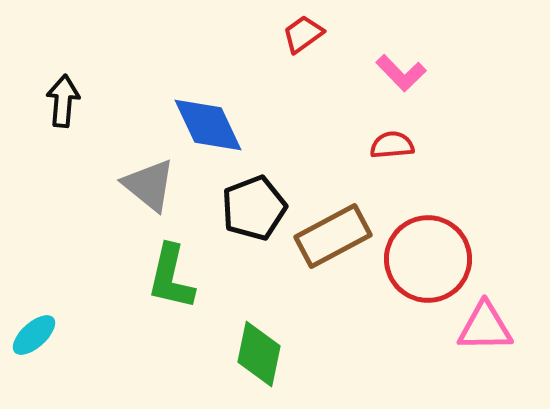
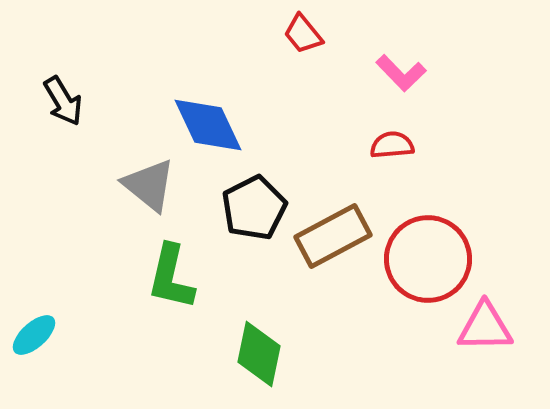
red trapezoid: rotated 93 degrees counterclockwise
black arrow: rotated 144 degrees clockwise
black pentagon: rotated 6 degrees counterclockwise
